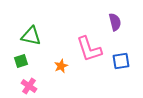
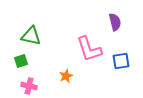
orange star: moved 5 px right, 10 px down
pink cross: rotated 21 degrees counterclockwise
